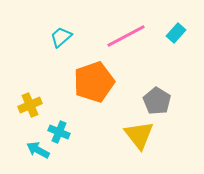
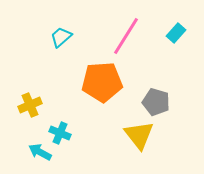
pink line: rotated 30 degrees counterclockwise
orange pentagon: moved 8 px right; rotated 15 degrees clockwise
gray pentagon: moved 1 px left, 1 px down; rotated 16 degrees counterclockwise
cyan cross: moved 1 px right, 1 px down
cyan arrow: moved 2 px right, 2 px down
